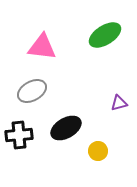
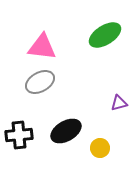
gray ellipse: moved 8 px right, 9 px up
black ellipse: moved 3 px down
yellow circle: moved 2 px right, 3 px up
